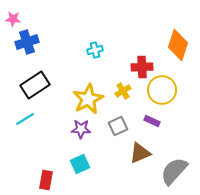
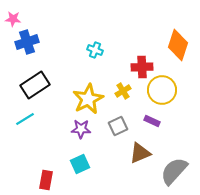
cyan cross: rotated 35 degrees clockwise
